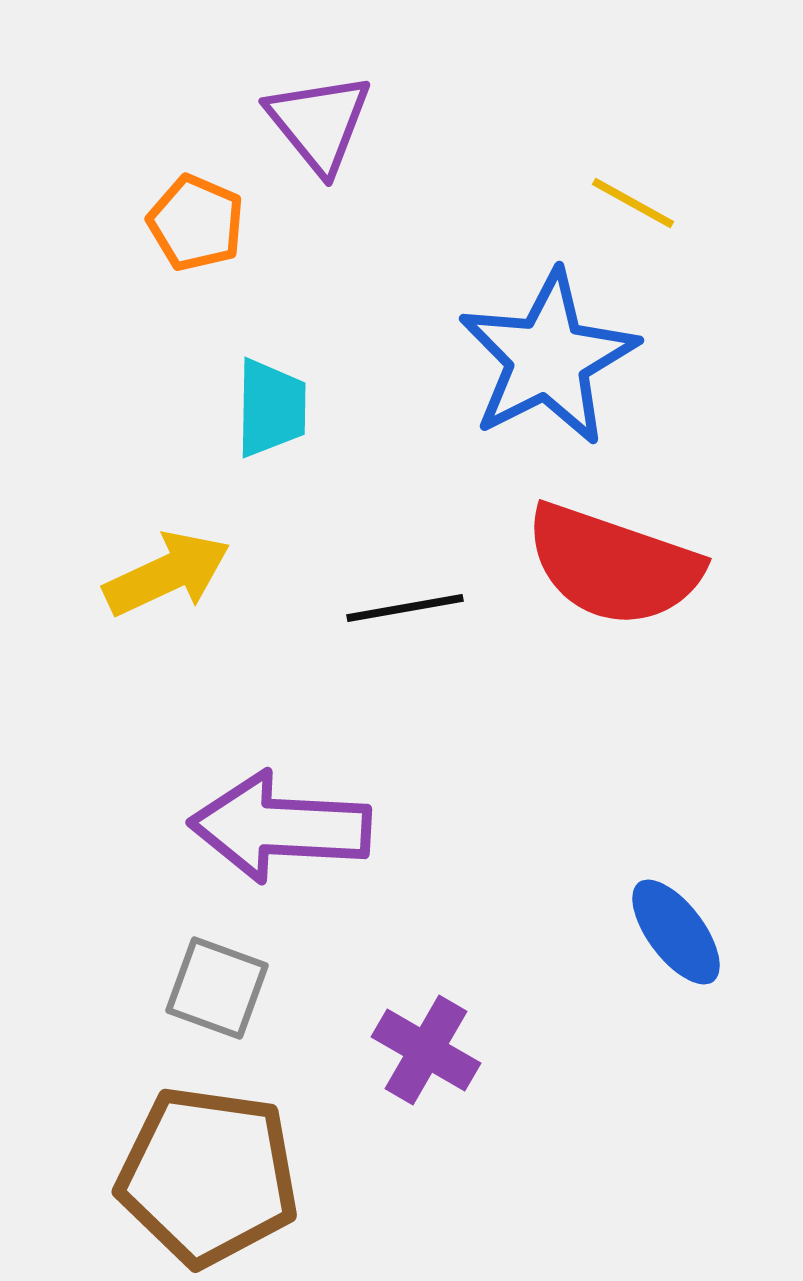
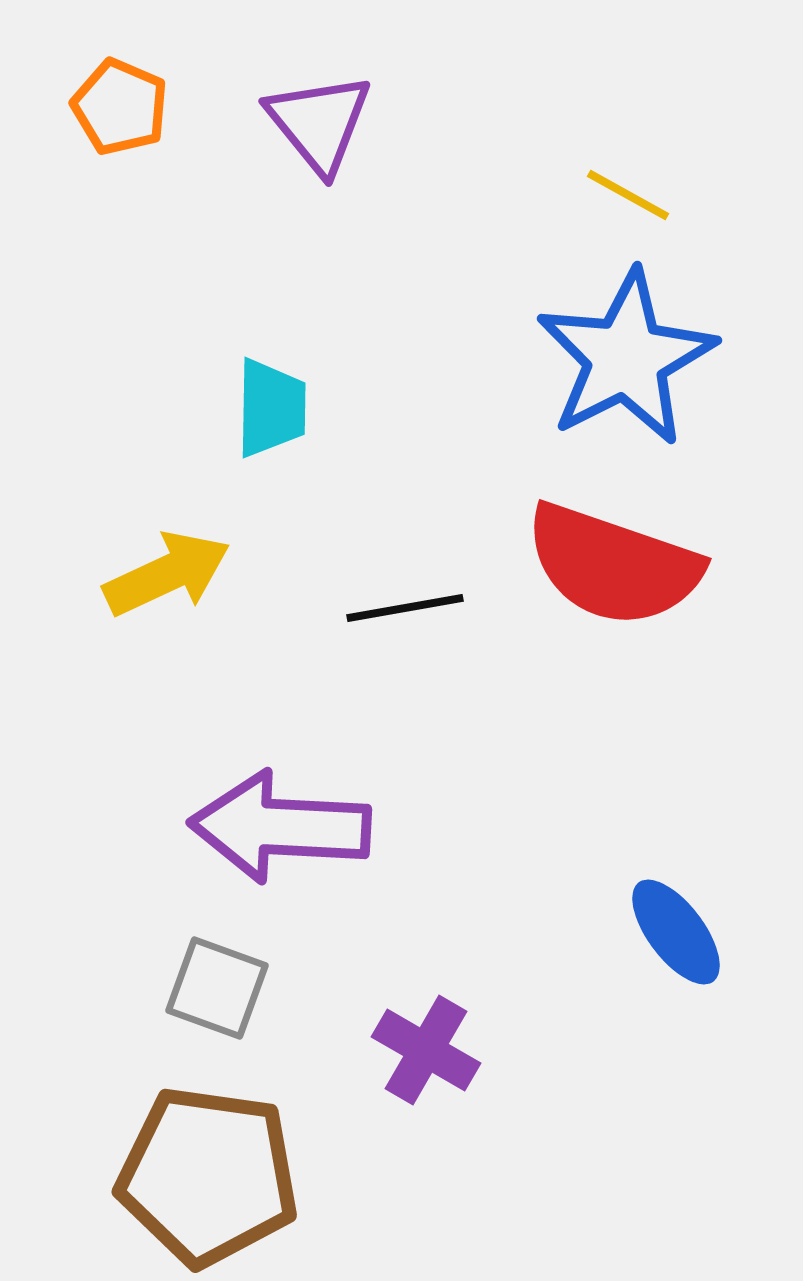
yellow line: moved 5 px left, 8 px up
orange pentagon: moved 76 px left, 116 px up
blue star: moved 78 px right
